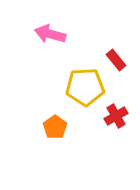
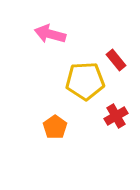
yellow pentagon: moved 6 px up
